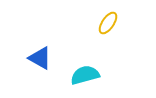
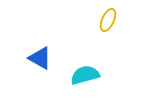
yellow ellipse: moved 3 px up; rotated 10 degrees counterclockwise
